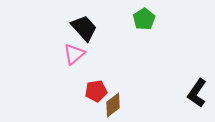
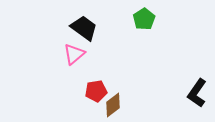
black trapezoid: rotated 12 degrees counterclockwise
